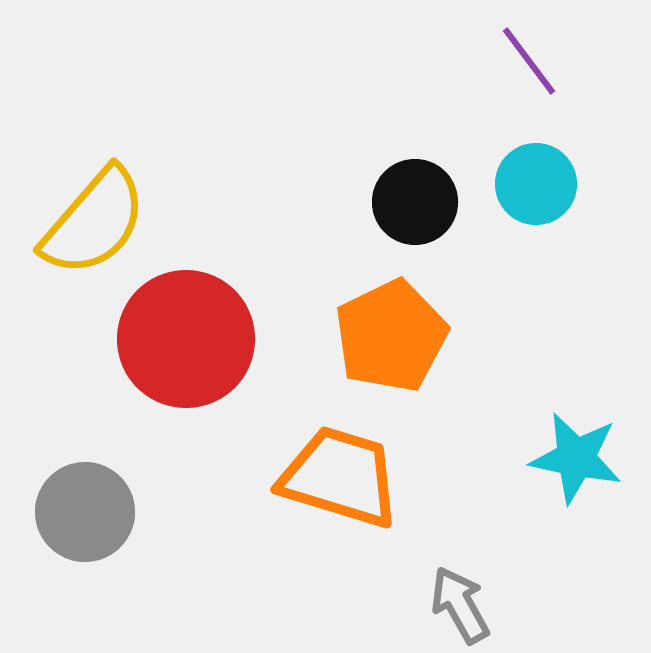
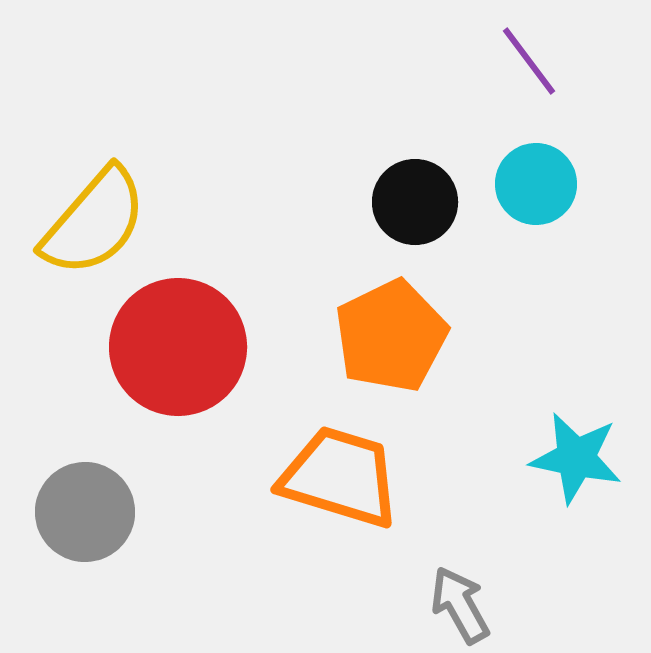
red circle: moved 8 px left, 8 px down
